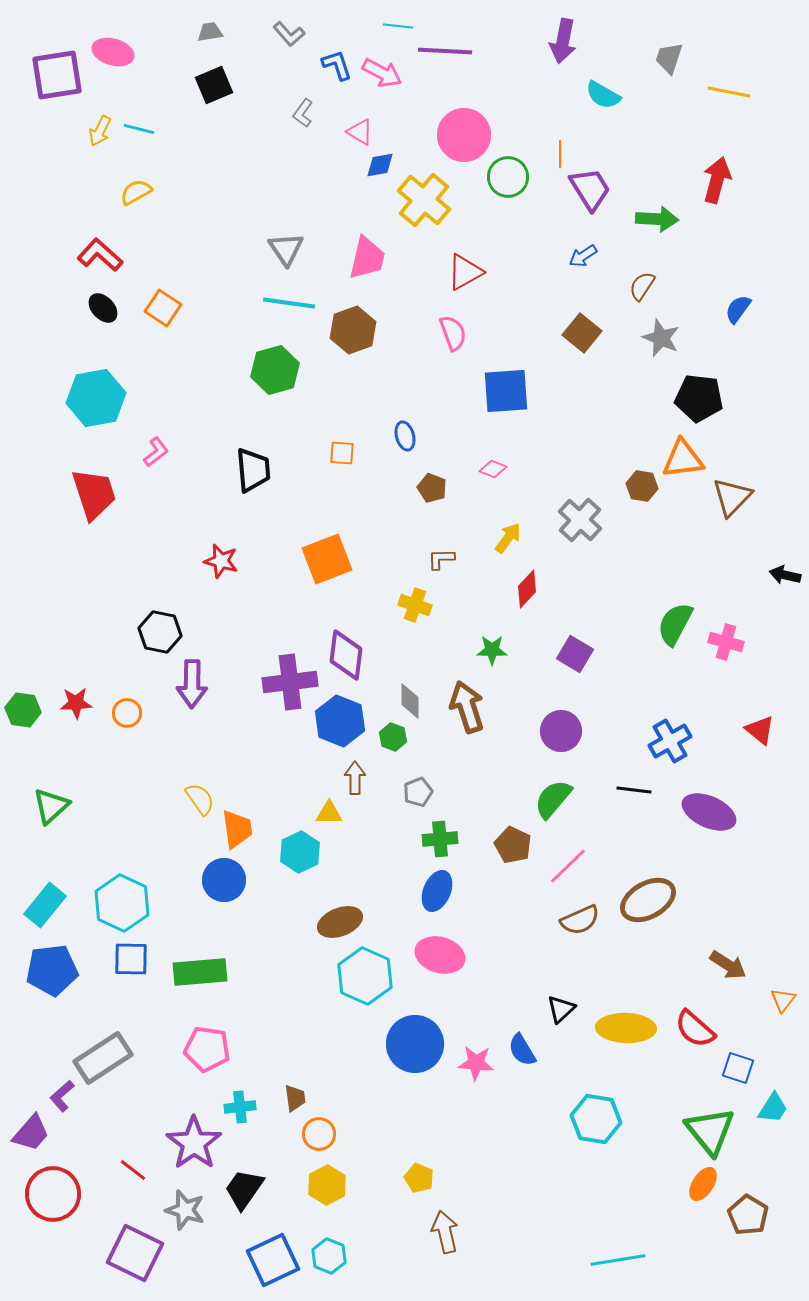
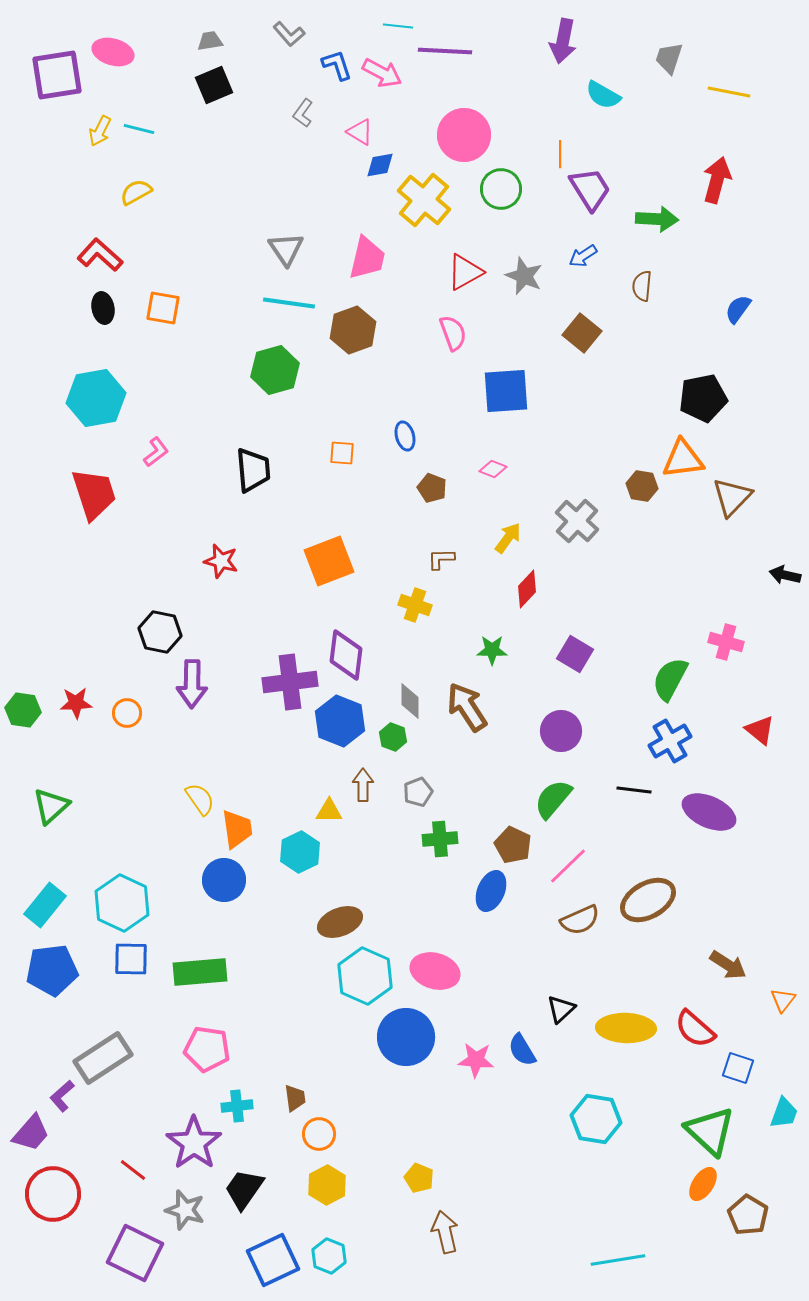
gray trapezoid at (210, 32): moved 9 px down
green circle at (508, 177): moved 7 px left, 12 px down
brown semicircle at (642, 286): rotated 28 degrees counterclockwise
black ellipse at (103, 308): rotated 32 degrees clockwise
orange square at (163, 308): rotated 24 degrees counterclockwise
gray star at (661, 338): moved 137 px left, 62 px up
black pentagon at (699, 398): moved 4 px right; rotated 18 degrees counterclockwise
gray cross at (580, 520): moved 3 px left, 1 px down
orange square at (327, 559): moved 2 px right, 2 px down
green semicircle at (675, 624): moved 5 px left, 55 px down
brown arrow at (467, 707): rotated 15 degrees counterclockwise
brown arrow at (355, 778): moved 8 px right, 7 px down
yellow triangle at (329, 813): moved 2 px up
blue ellipse at (437, 891): moved 54 px right
pink ellipse at (440, 955): moved 5 px left, 16 px down
blue circle at (415, 1044): moved 9 px left, 7 px up
pink star at (476, 1063): moved 3 px up
cyan cross at (240, 1107): moved 3 px left, 1 px up
cyan trapezoid at (773, 1108): moved 11 px right, 5 px down; rotated 12 degrees counterclockwise
green triangle at (710, 1131): rotated 8 degrees counterclockwise
